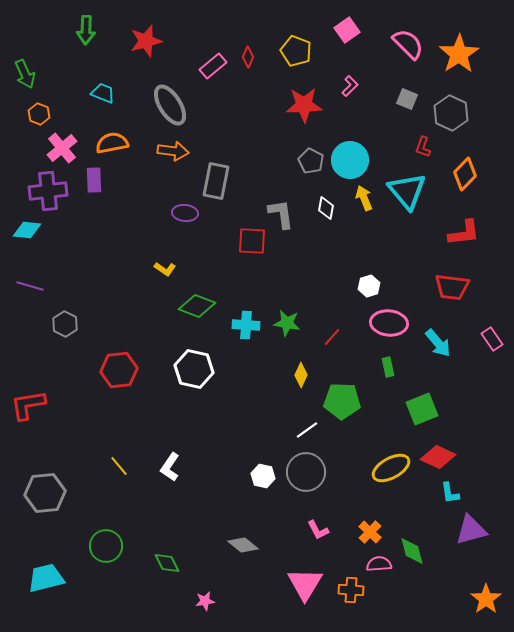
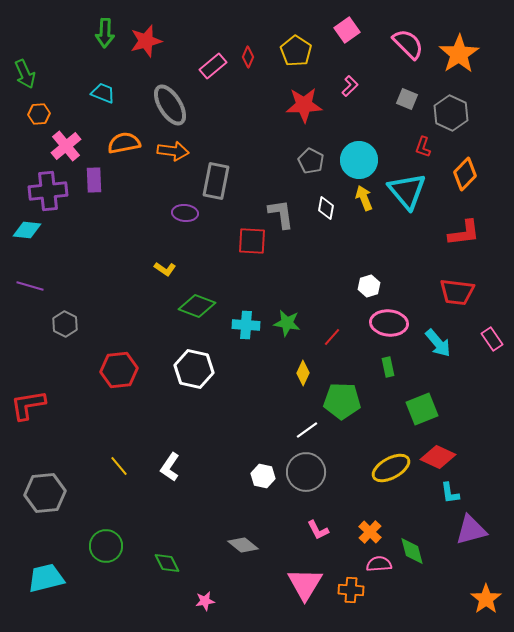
green arrow at (86, 30): moved 19 px right, 3 px down
yellow pentagon at (296, 51): rotated 12 degrees clockwise
orange hexagon at (39, 114): rotated 25 degrees counterclockwise
orange semicircle at (112, 143): moved 12 px right
pink cross at (62, 148): moved 4 px right, 2 px up
cyan circle at (350, 160): moved 9 px right
red trapezoid at (452, 287): moved 5 px right, 5 px down
yellow diamond at (301, 375): moved 2 px right, 2 px up
